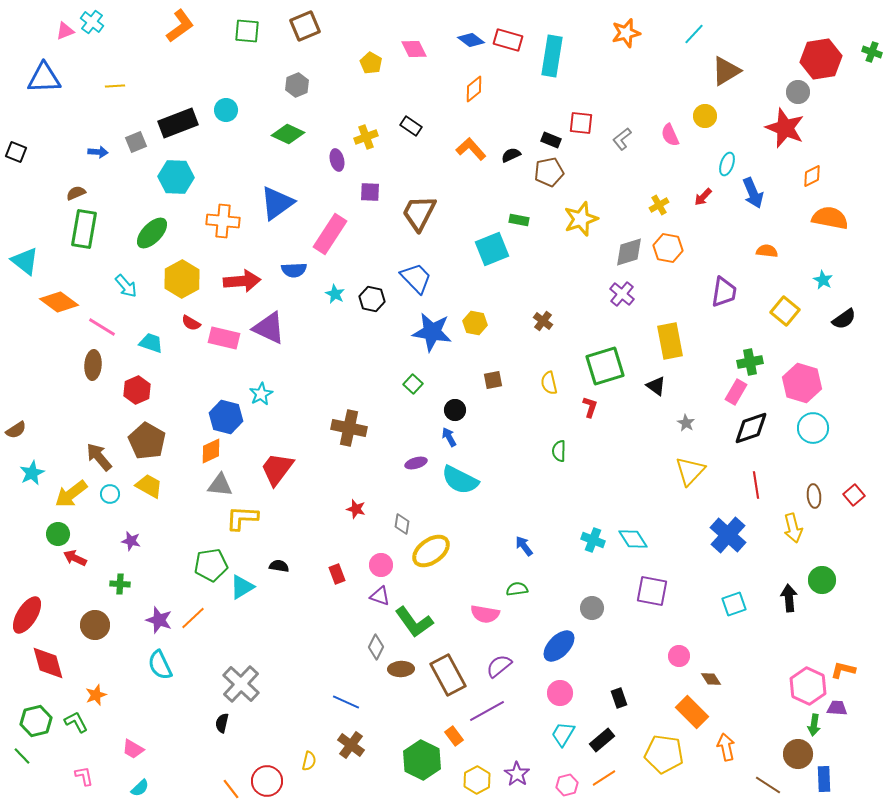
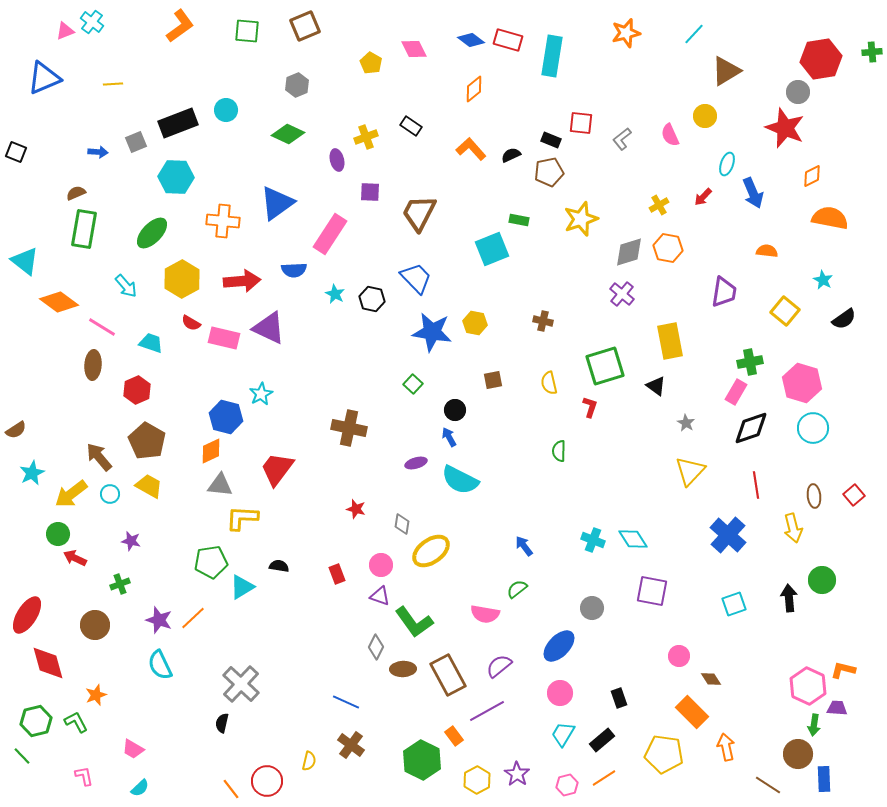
green cross at (872, 52): rotated 24 degrees counterclockwise
blue triangle at (44, 78): rotated 21 degrees counterclockwise
yellow line at (115, 86): moved 2 px left, 2 px up
brown cross at (543, 321): rotated 24 degrees counterclockwise
green pentagon at (211, 565): moved 3 px up
green cross at (120, 584): rotated 24 degrees counterclockwise
green semicircle at (517, 589): rotated 30 degrees counterclockwise
brown ellipse at (401, 669): moved 2 px right
